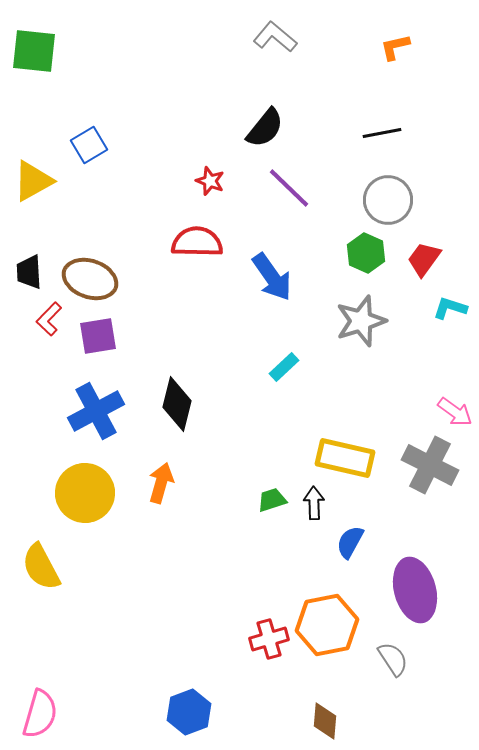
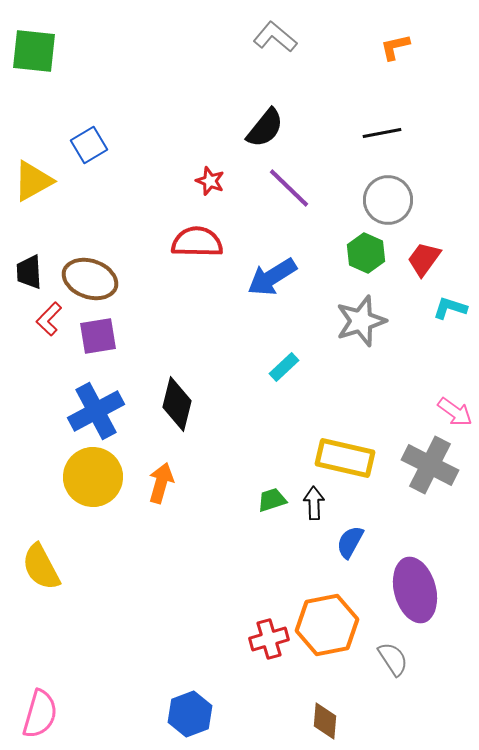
blue arrow: rotated 93 degrees clockwise
yellow circle: moved 8 px right, 16 px up
blue hexagon: moved 1 px right, 2 px down
